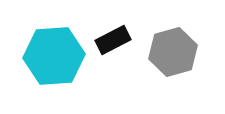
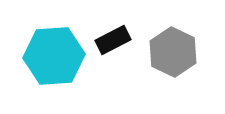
gray hexagon: rotated 18 degrees counterclockwise
